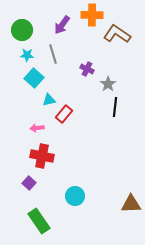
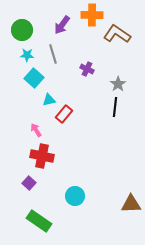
gray star: moved 10 px right
pink arrow: moved 1 px left, 2 px down; rotated 64 degrees clockwise
green rectangle: rotated 20 degrees counterclockwise
